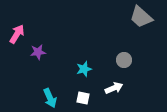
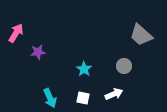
gray trapezoid: moved 18 px down
pink arrow: moved 1 px left, 1 px up
gray circle: moved 6 px down
cyan star: rotated 21 degrees counterclockwise
white arrow: moved 6 px down
